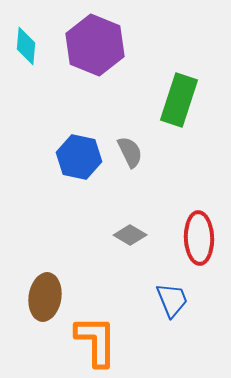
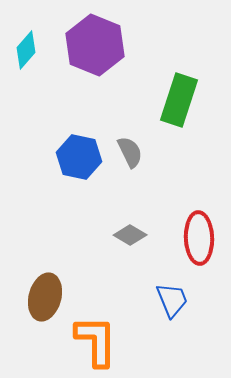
cyan diamond: moved 4 px down; rotated 36 degrees clockwise
brown ellipse: rotated 6 degrees clockwise
